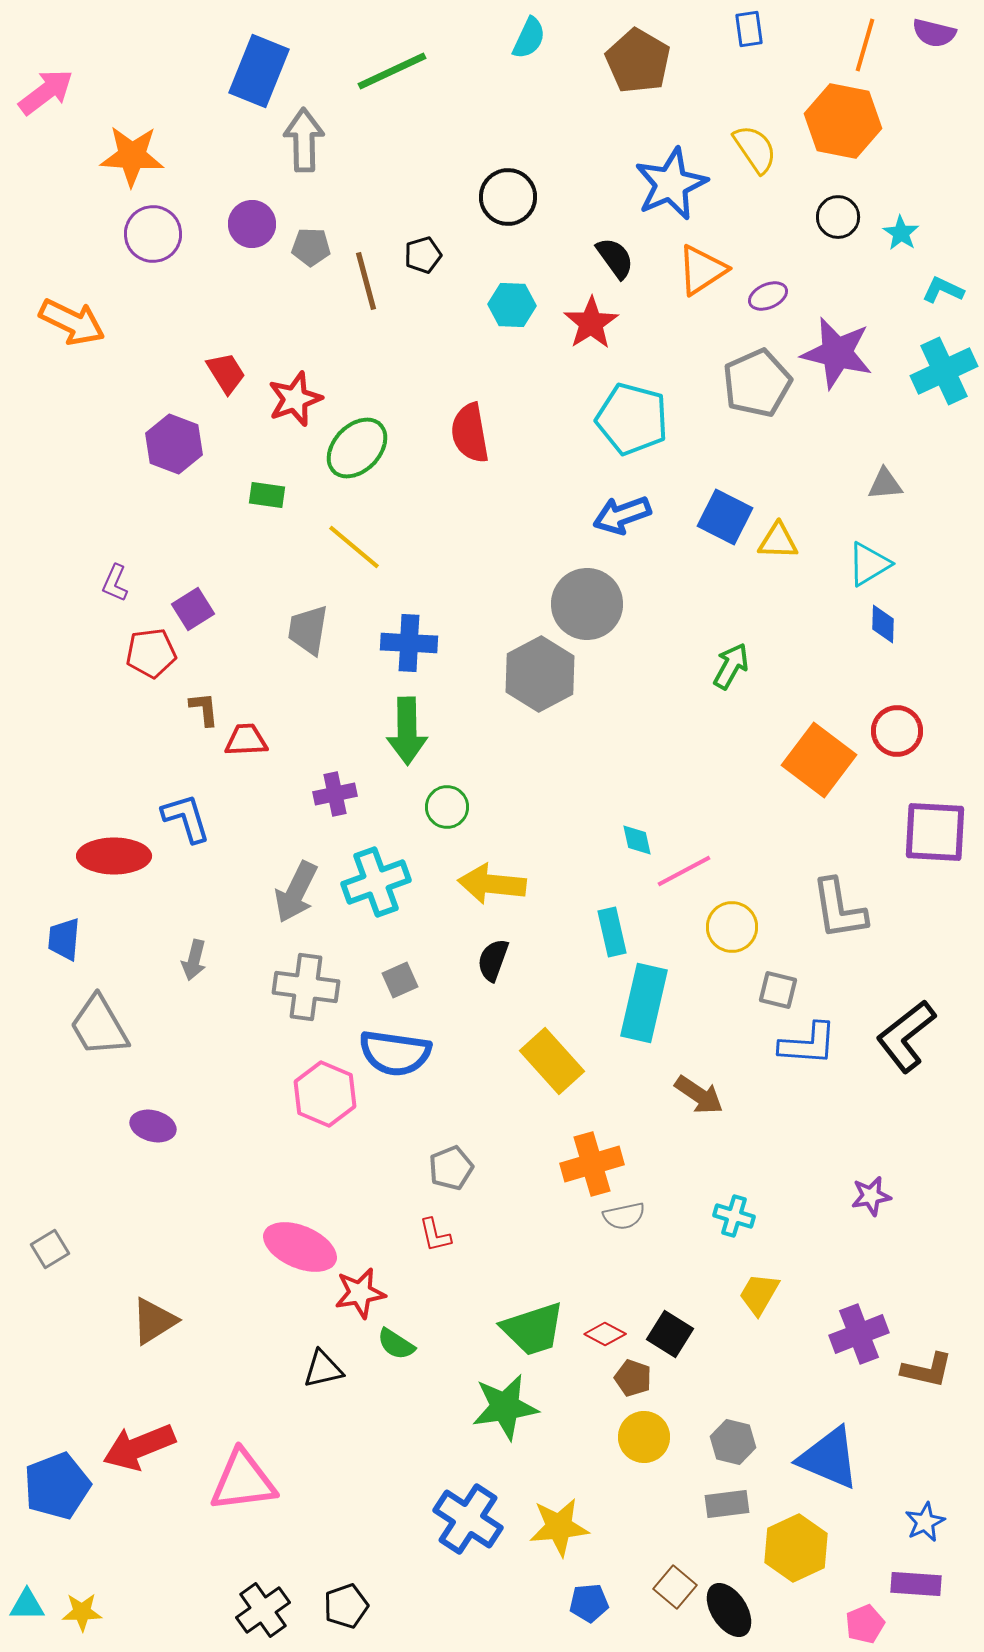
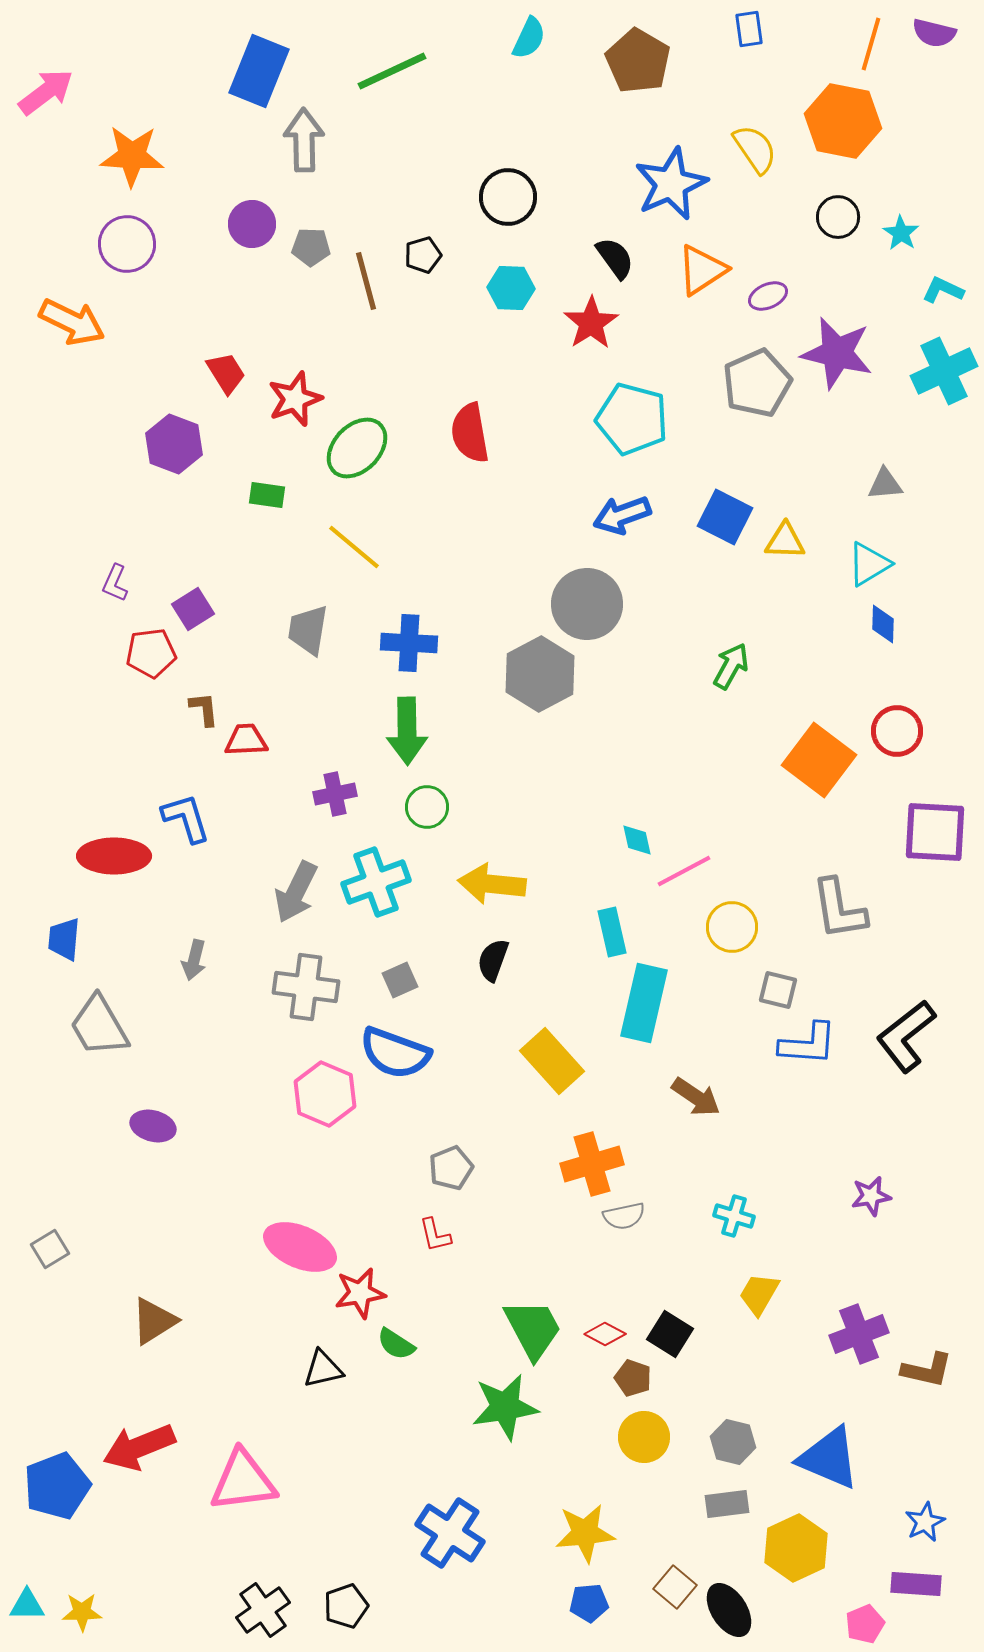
orange line at (865, 45): moved 6 px right, 1 px up
purple circle at (153, 234): moved 26 px left, 10 px down
cyan hexagon at (512, 305): moved 1 px left, 17 px up
yellow triangle at (778, 541): moved 7 px right
green circle at (447, 807): moved 20 px left
blue semicircle at (395, 1053): rotated 12 degrees clockwise
brown arrow at (699, 1095): moved 3 px left, 2 px down
green trapezoid at (533, 1329): rotated 100 degrees counterclockwise
blue cross at (468, 1519): moved 18 px left, 14 px down
yellow star at (559, 1527): moved 26 px right, 6 px down
